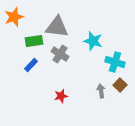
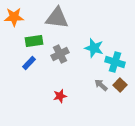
orange star: rotated 18 degrees clockwise
gray triangle: moved 9 px up
cyan star: moved 1 px right, 7 px down
gray cross: rotated 30 degrees clockwise
blue rectangle: moved 2 px left, 2 px up
gray arrow: moved 6 px up; rotated 40 degrees counterclockwise
red star: moved 1 px left
